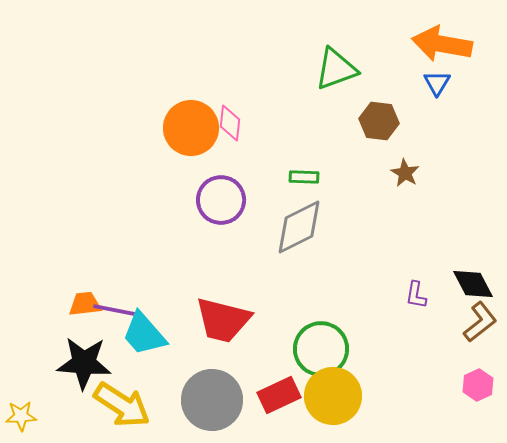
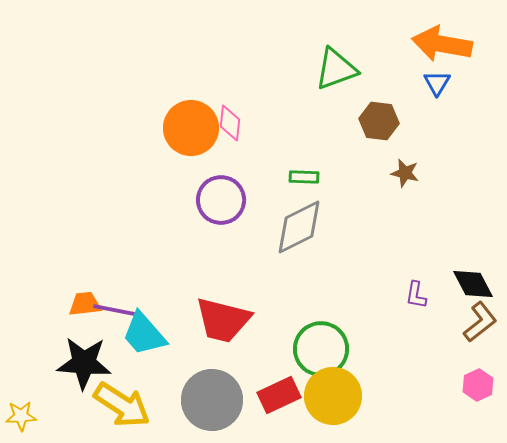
brown star: rotated 16 degrees counterclockwise
